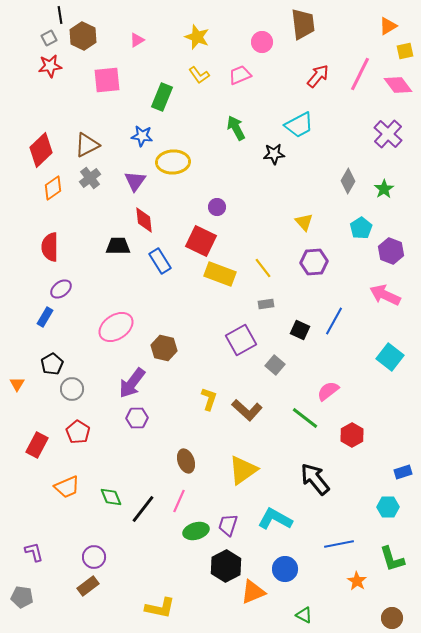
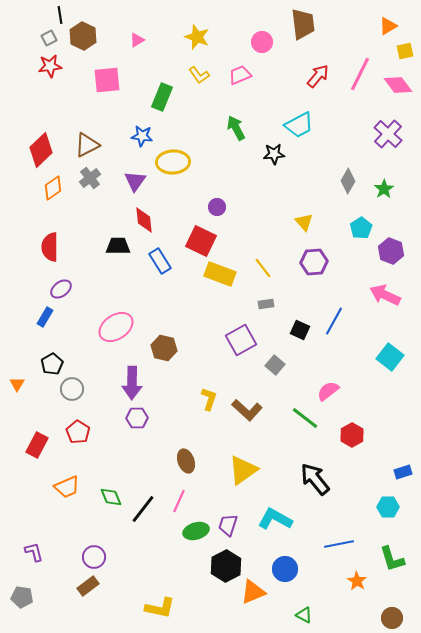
purple arrow at (132, 383): rotated 36 degrees counterclockwise
